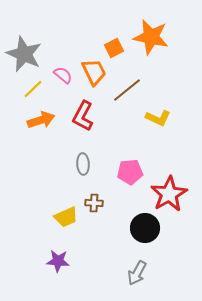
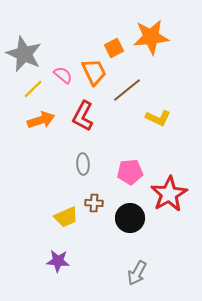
orange star: rotated 18 degrees counterclockwise
black circle: moved 15 px left, 10 px up
